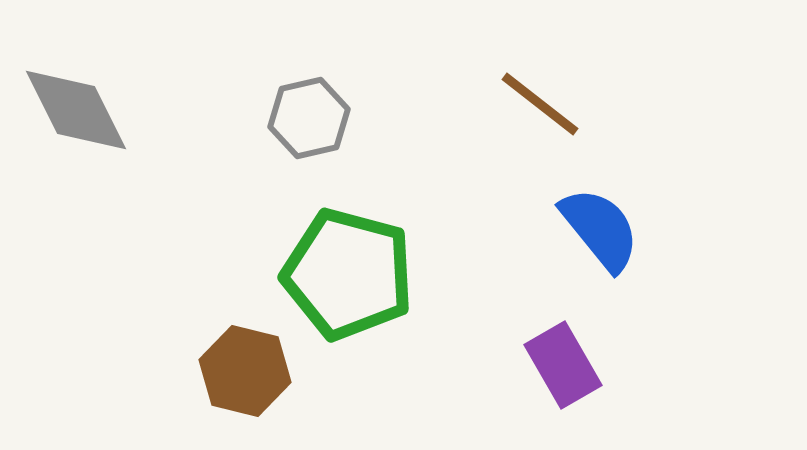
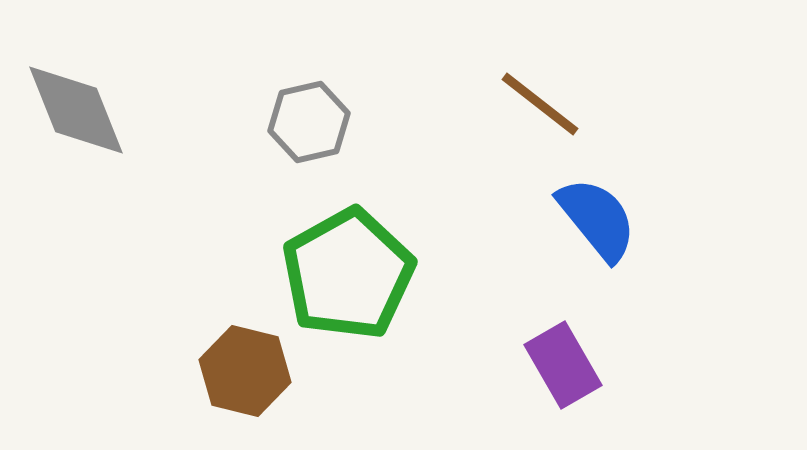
gray diamond: rotated 5 degrees clockwise
gray hexagon: moved 4 px down
blue semicircle: moved 3 px left, 10 px up
green pentagon: rotated 28 degrees clockwise
